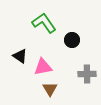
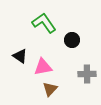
brown triangle: rotated 14 degrees clockwise
